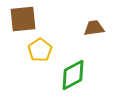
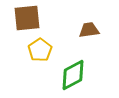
brown square: moved 4 px right, 1 px up
brown trapezoid: moved 5 px left, 2 px down
